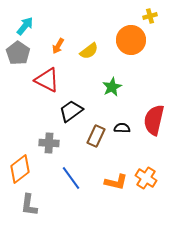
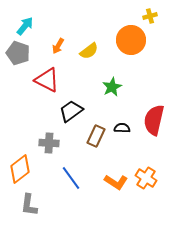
gray pentagon: rotated 15 degrees counterclockwise
orange L-shape: rotated 20 degrees clockwise
